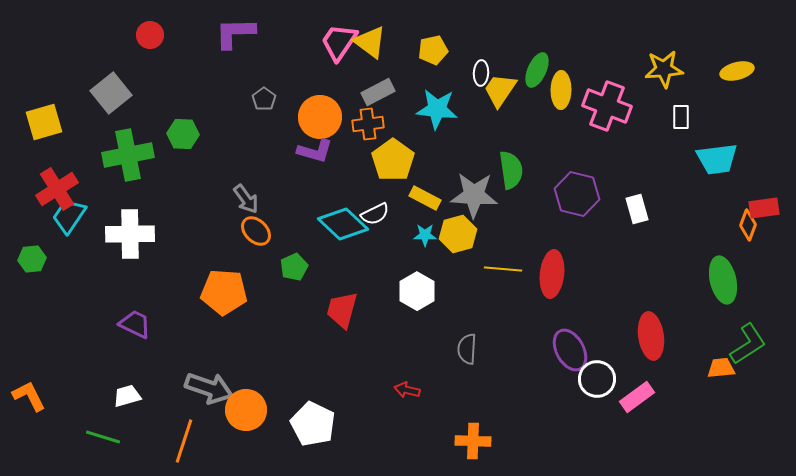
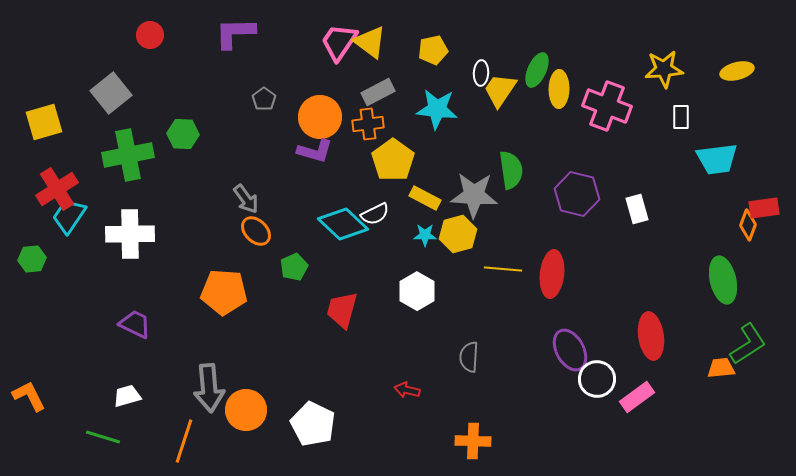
yellow ellipse at (561, 90): moved 2 px left, 1 px up
gray semicircle at (467, 349): moved 2 px right, 8 px down
gray arrow at (209, 388): rotated 66 degrees clockwise
